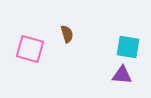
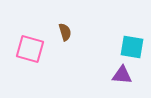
brown semicircle: moved 2 px left, 2 px up
cyan square: moved 4 px right
